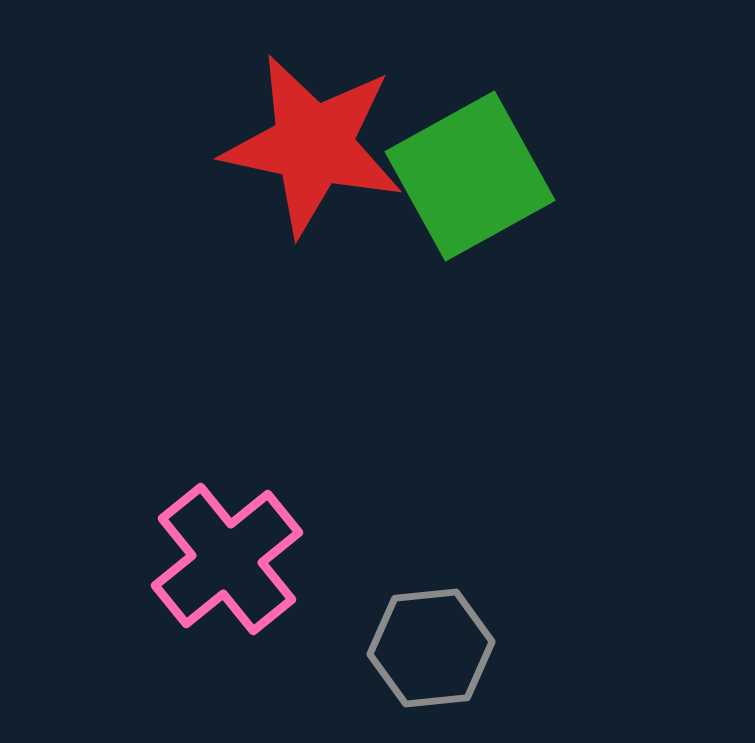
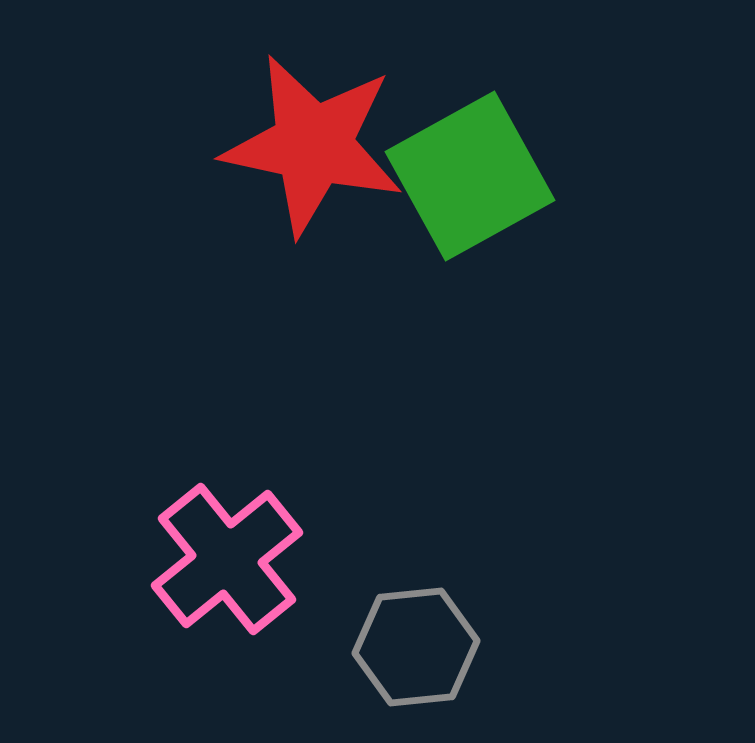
gray hexagon: moved 15 px left, 1 px up
